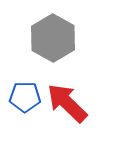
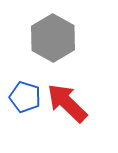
blue pentagon: rotated 16 degrees clockwise
